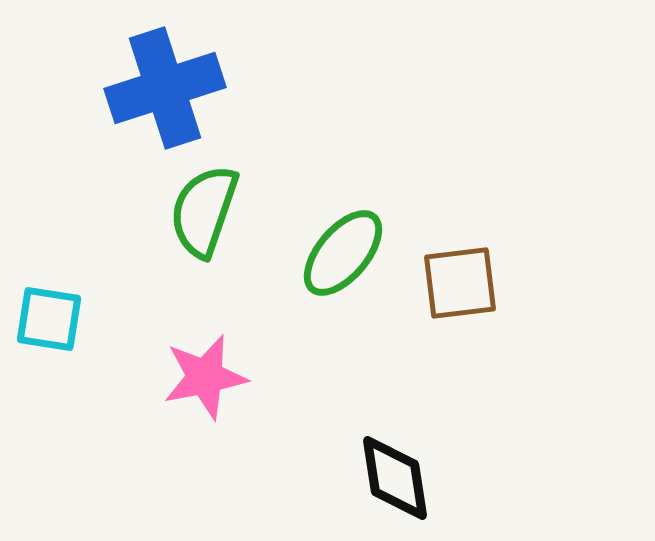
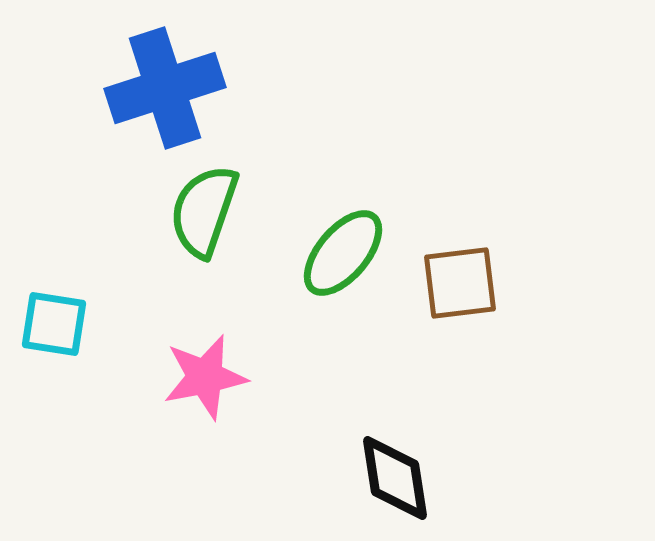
cyan square: moved 5 px right, 5 px down
